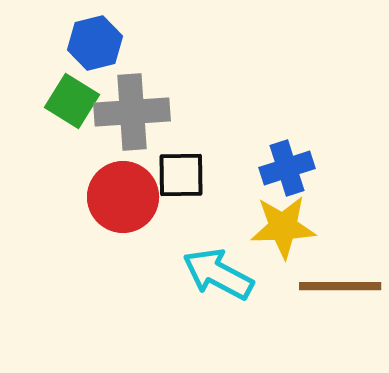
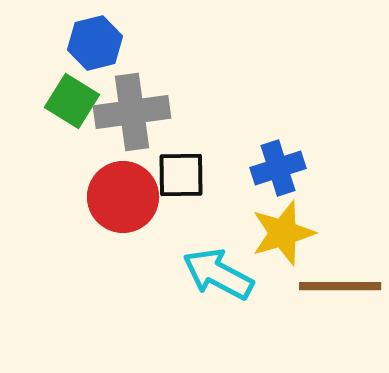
gray cross: rotated 4 degrees counterclockwise
blue cross: moved 9 px left
yellow star: moved 6 px down; rotated 14 degrees counterclockwise
